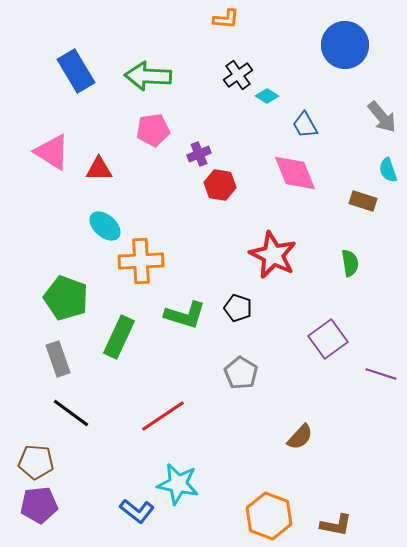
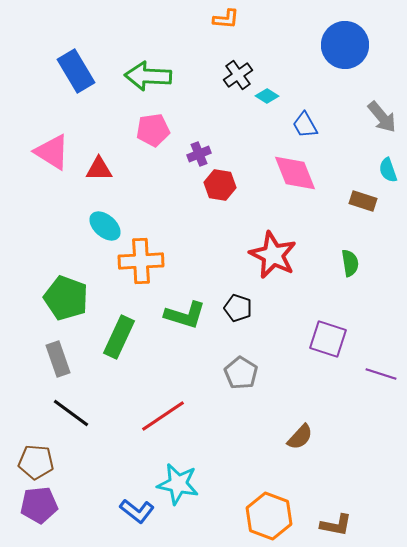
purple square: rotated 36 degrees counterclockwise
